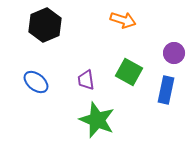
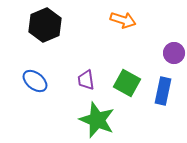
green square: moved 2 px left, 11 px down
blue ellipse: moved 1 px left, 1 px up
blue rectangle: moved 3 px left, 1 px down
